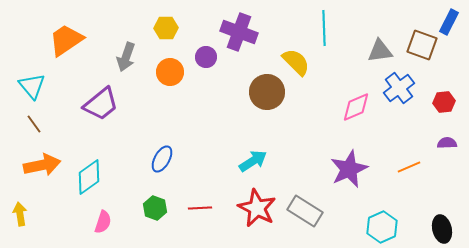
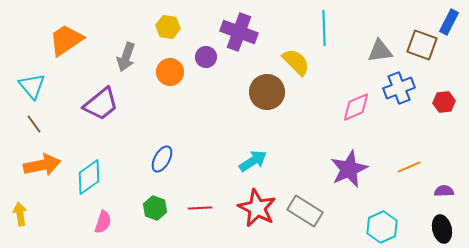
yellow hexagon: moved 2 px right, 1 px up; rotated 10 degrees clockwise
blue cross: rotated 16 degrees clockwise
purple semicircle: moved 3 px left, 48 px down
